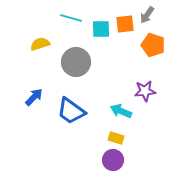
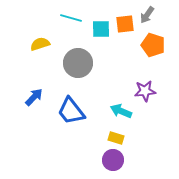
gray circle: moved 2 px right, 1 px down
blue trapezoid: rotated 16 degrees clockwise
